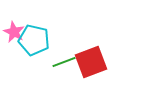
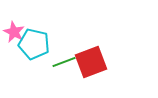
cyan pentagon: moved 4 px down
